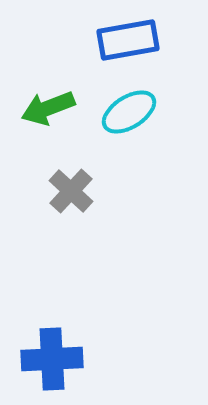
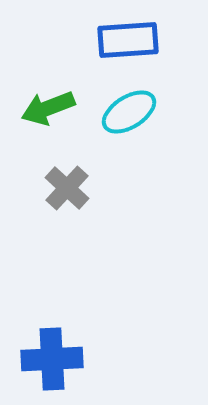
blue rectangle: rotated 6 degrees clockwise
gray cross: moved 4 px left, 3 px up
